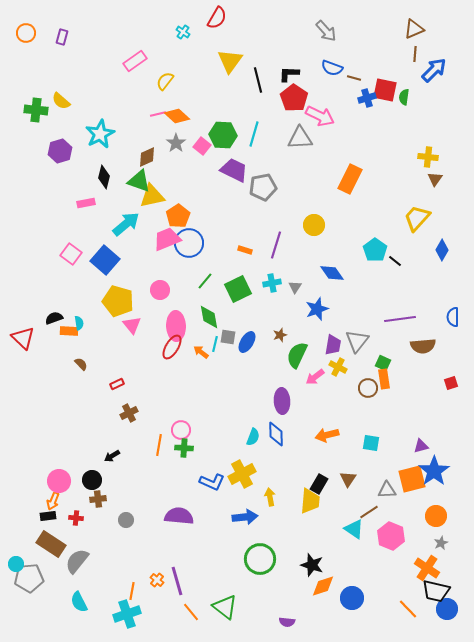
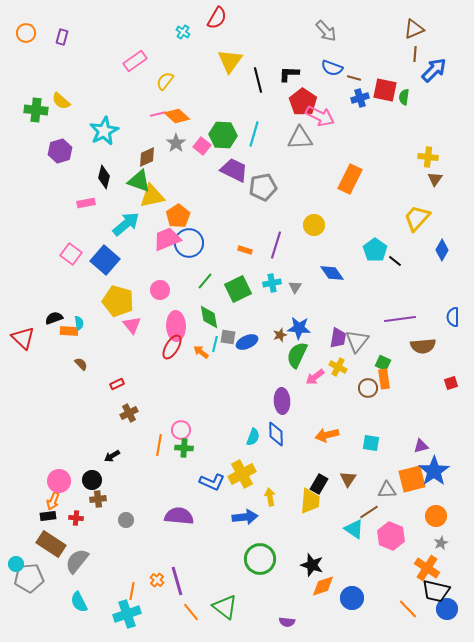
red pentagon at (294, 98): moved 9 px right, 4 px down
blue cross at (367, 98): moved 7 px left
cyan star at (100, 134): moved 4 px right, 3 px up
blue star at (317, 309): moved 18 px left, 19 px down; rotated 25 degrees clockwise
blue ellipse at (247, 342): rotated 35 degrees clockwise
purple trapezoid at (333, 345): moved 5 px right, 7 px up
